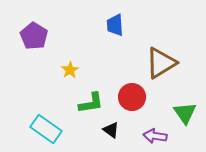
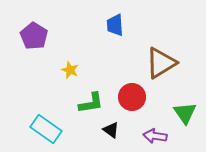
yellow star: rotated 18 degrees counterclockwise
